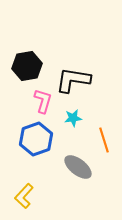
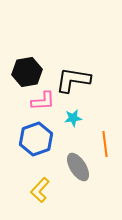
black hexagon: moved 6 px down
pink L-shape: rotated 70 degrees clockwise
orange line: moved 1 px right, 4 px down; rotated 10 degrees clockwise
gray ellipse: rotated 20 degrees clockwise
yellow L-shape: moved 16 px right, 6 px up
